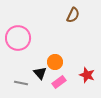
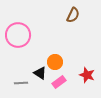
pink circle: moved 3 px up
black triangle: rotated 16 degrees counterclockwise
gray line: rotated 16 degrees counterclockwise
